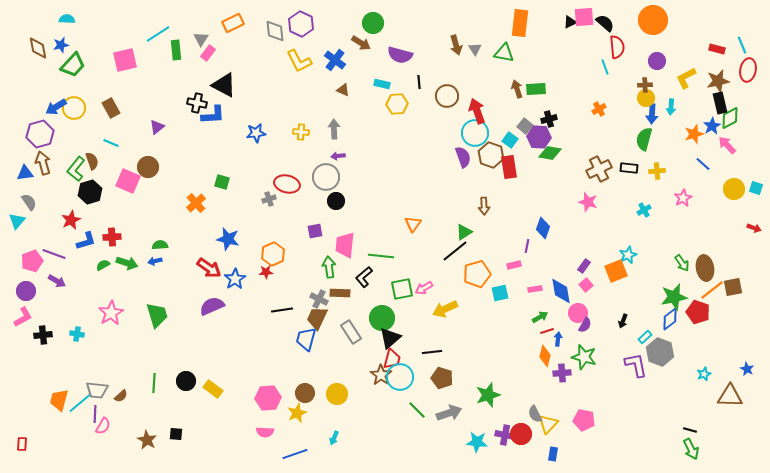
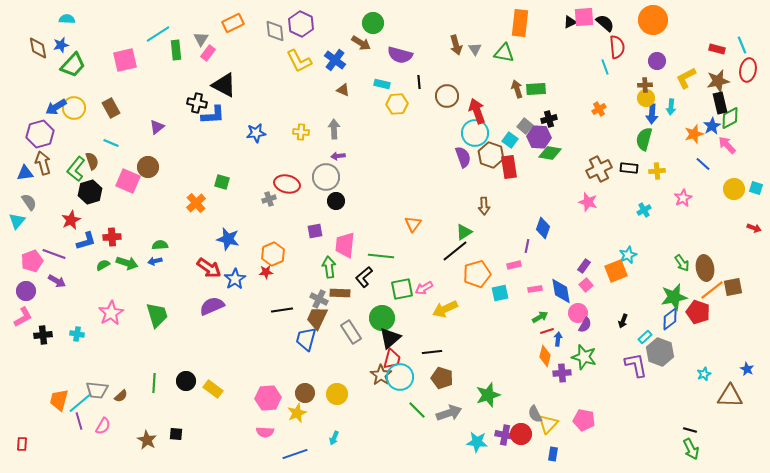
purple line at (95, 414): moved 16 px left, 7 px down; rotated 18 degrees counterclockwise
